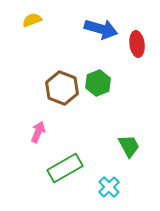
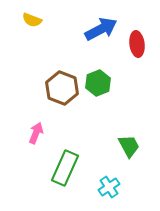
yellow semicircle: rotated 138 degrees counterclockwise
blue arrow: rotated 44 degrees counterclockwise
pink arrow: moved 2 px left, 1 px down
green rectangle: rotated 36 degrees counterclockwise
cyan cross: rotated 10 degrees clockwise
